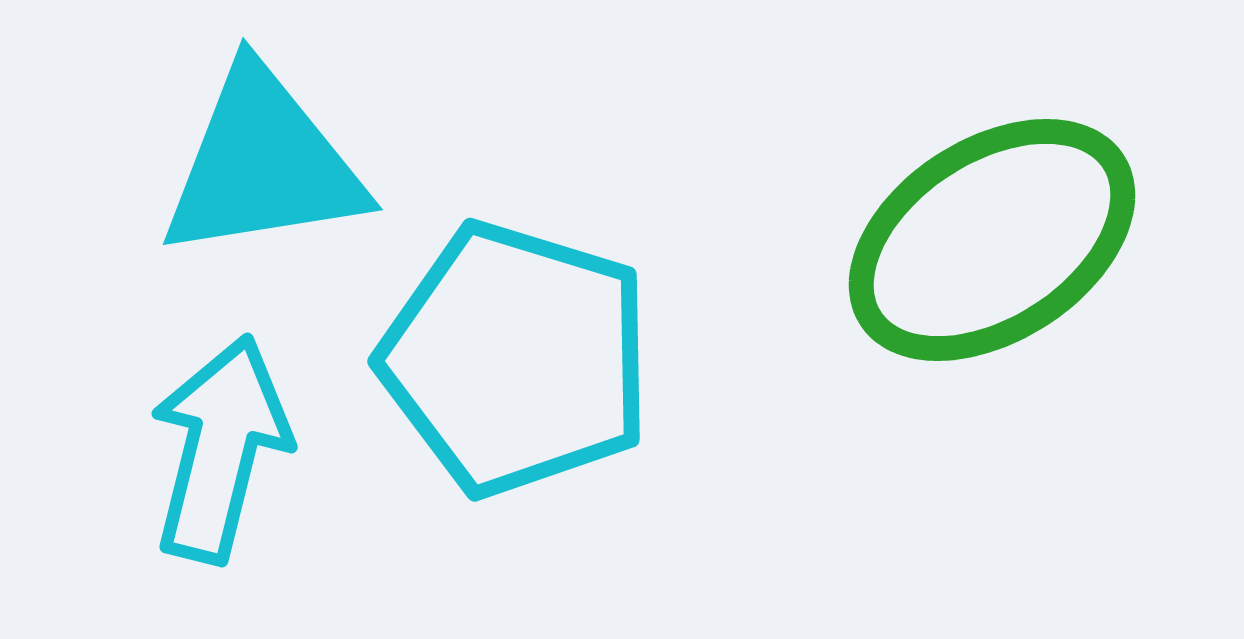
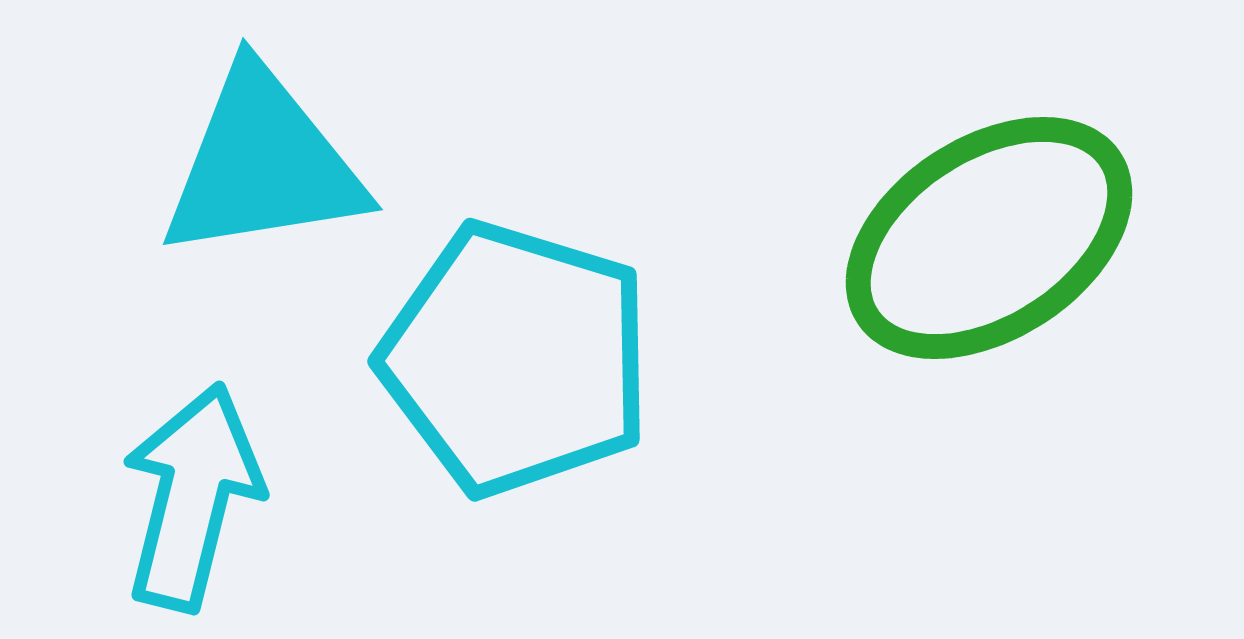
green ellipse: moved 3 px left, 2 px up
cyan arrow: moved 28 px left, 48 px down
